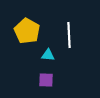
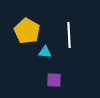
cyan triangle: moved 3 px left, 3 px up
purple square: moved 8 px right
